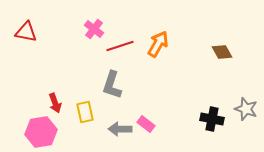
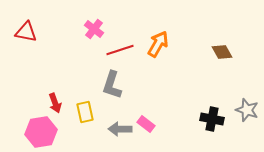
red line: moved 4 px down
gray star: moved 1 px right, 1 px down
